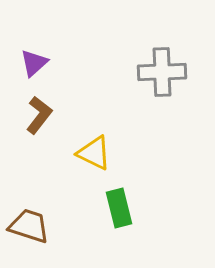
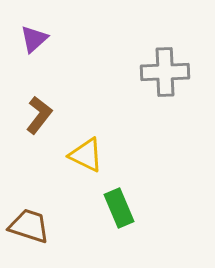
purple triangle: moved 24 px up
gray cross: moved 3 px right
yellow triangle: moved 8 px left, 2 px down
green rectangle: rotated 9 degrees counterclockwise
